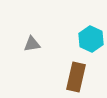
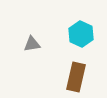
cyan hexagon: moved 10 px left, 5 px up
